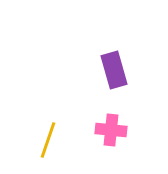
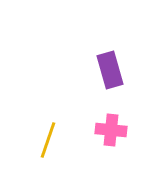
purple rectangle: moved 4 px left
